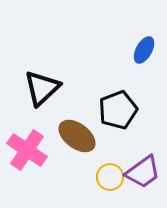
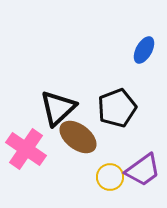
black triangle: moved 16 px right, 20 px down
black pentagon: moved 1 px left, 2 px up
brown ellipse: moved 1 px right, 1 px down
pink cross: moved 1 px left, 1 px up
purple trapezoid: moved 2 px up
